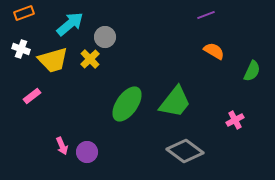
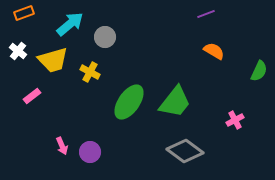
purple line: moved 1 px up
white cross: moved 3 px left, 2 px down; rotated 18 degrees clockwise
yellow cross: moved 13 px down; rotated 18 degrees counterclockwise
green semicircle: moved 7 px right
green ellipse: moved 2 px right, 2 px up
purple circle: moved 3 px right
